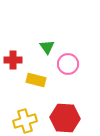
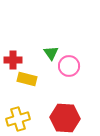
green triangle: moved 4 px right, 6 px down
pink circle: moved 1 px right, 2 px down
yellow rectangle: moved 9 px left, 1 px up
yellow cross: moved 7 px left, 2 px up
